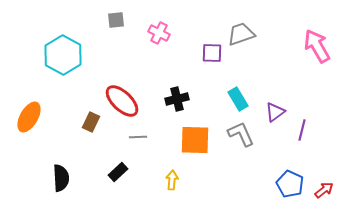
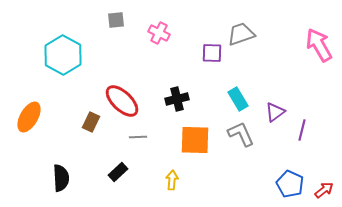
pink arrow: moved 2 px right, 1 px up
